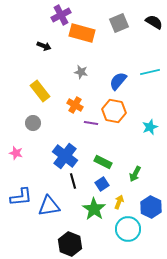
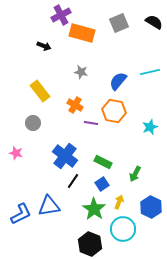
black line: rotated 49 degrees clockwise
blue L-shape: moved 17 px down; rotated 20 degrees counterclockwise
cyan circle: moved 5 px left
black hexagon: moved 20 px right
